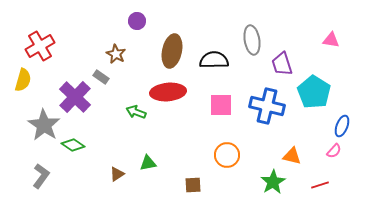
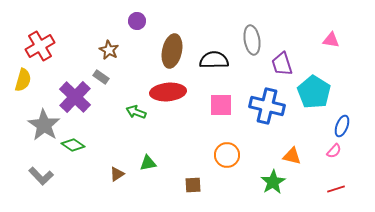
brown star: moved 7 px left, 4 px up
gray L-shape: rotated 100 degrees clockwise
red line: moved 16 px right, 4 px down
